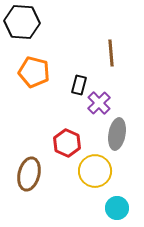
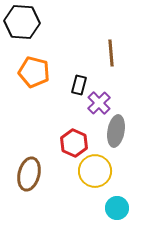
gray ellipse: moved 1 px left, 3 px up
red hexagon: moved 7 px right
